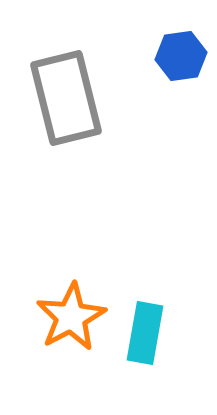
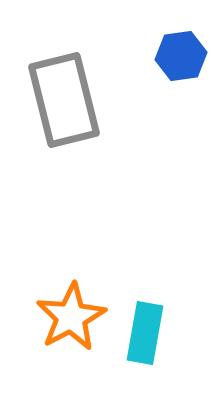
gray rectangle: moved 2 px left, 2 px down
